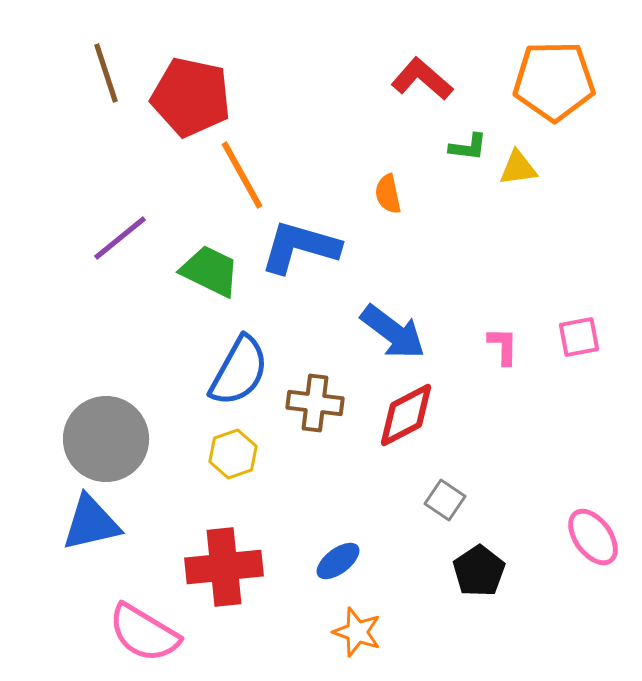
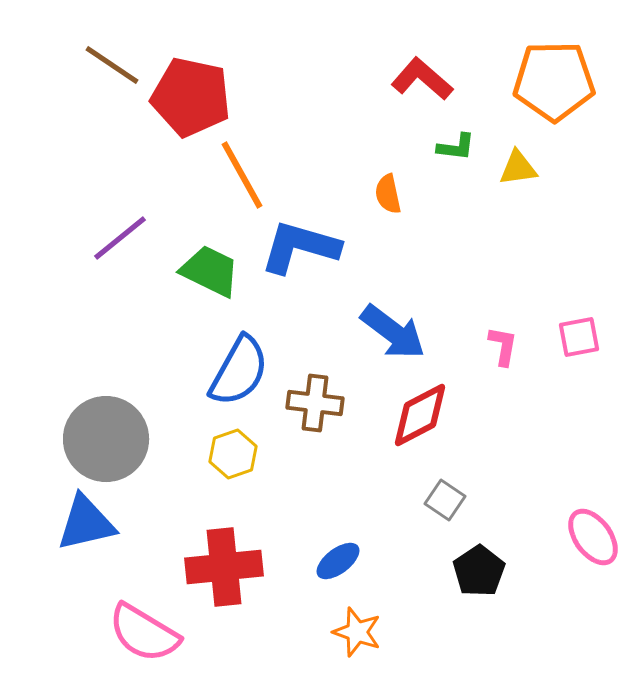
brown line: moved 6 px right, 8 px up; rotated 38 degrees counterclockwise
green L-shape: moved 12 px left
pink L-shape: rotated 9 degrees clockwise
red diamond: moved 14 px right
blue triangle: moved 5 px left
